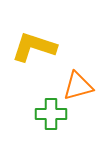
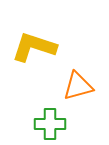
green cross: moved 1 px left, 10 px down
